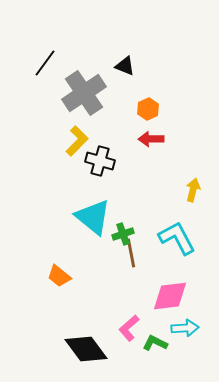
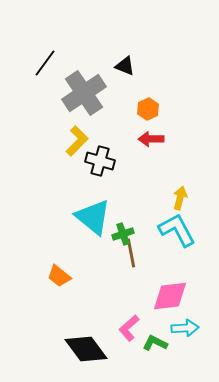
yellow arrow: moved 13 px left, 8 px down
cyan L-shape: moved 8 px up
